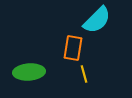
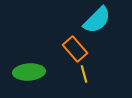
orange rectangle: moved 2 px right, 1 px down; rotated 50 degrees counterclockwise
